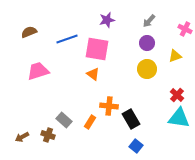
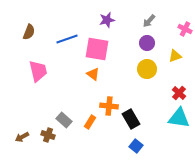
brown semicircle: rotated 133 degrees clockwise
pink trapezoid: rotated 95 degrees clockwise
red cross: moved 2 px right, 2 px up
